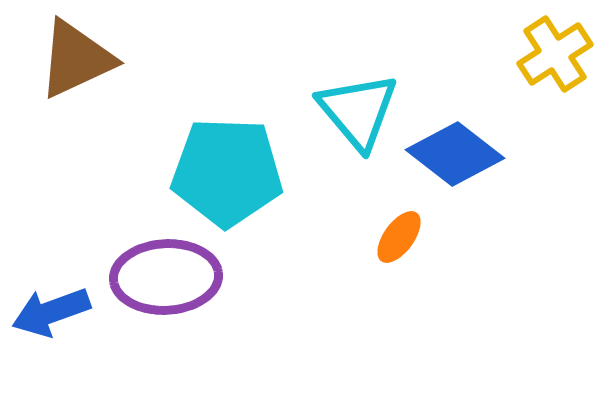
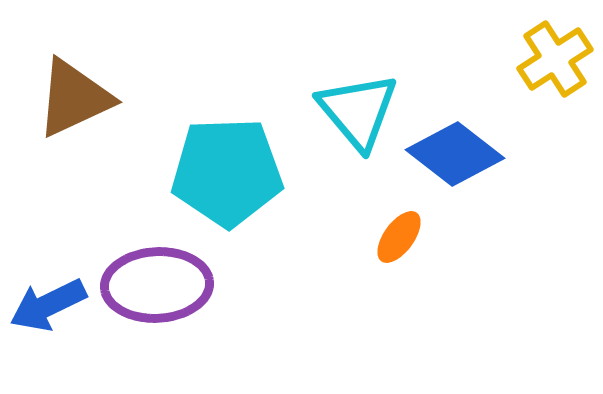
yellow cross: moved 5 px down
brown triangle: moved 2 px left, 39 px down
cyan pentagon: rotated 4 degrees counterclockwise
purple ellipse: moved 9 px left, 8 px down
blue arrow: moved 3 px left, 7 px up; rotated 6 degrees counterclockwise
